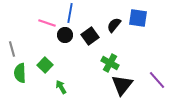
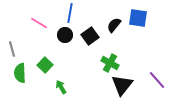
pink line: moved 8 px left; rotated 12 degrees clockwise
